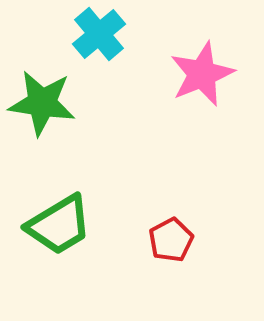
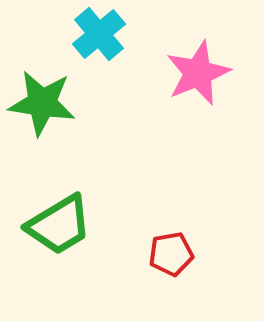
pink star: moved 4 px left, 1 px up
red pentagon: moved 14 px down; rotated 18 degrees clockwise
